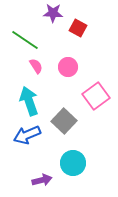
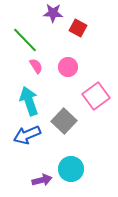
green line: rotated 12 degrees clockwise
cyan circle: moved 2 px left, 6 px down
